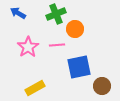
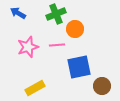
pink star: rotated 15 degrees clockwise
